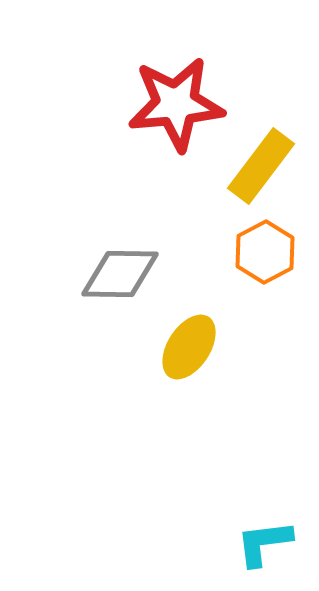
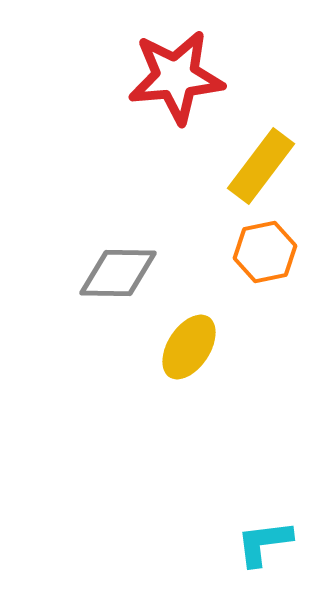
red star: moved 27 px up
orange hexagon: rotated 16 degrees clockwise
gray diamond: moved 2 px left, 1 px up
